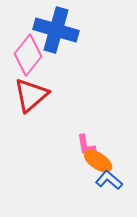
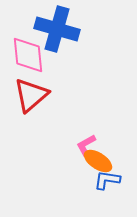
blue cross: moved 1 px right, 1 px up
pink diamond: rotated 45 degrees counterclockwise
pink L-shape: rotated 70 degrees clockwise
blue L-shape: moved 2 px left; rotated 32 degrees counterclockwise
